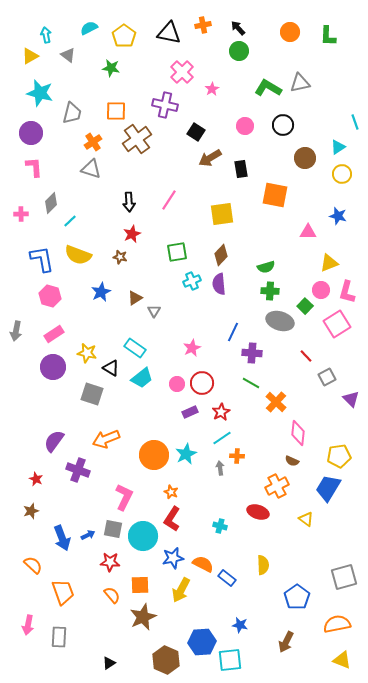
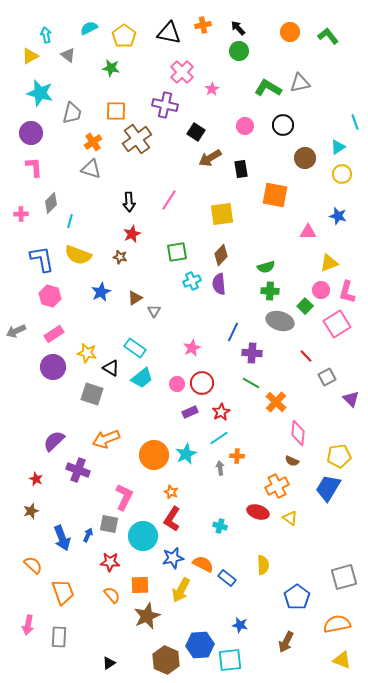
green L-shape at (328, 36): rotated 140 degrees clockwise
cyan line at (70, 221): rotated 32 degrees counterclockwise
gray arrow at (16, 331): rotated 54 degrees clockwise
cyan line at (222, 438): moved 3 px left
purple semicircle at (54, 441): rotated 10 degrees clockwise
yellow triangle at (306, 519): moved 16 px left, 1 px up
gray square at (113, 529): moved 4 px left, 5 px up
blue arrow at (88, 535): rotated 40 degrees counterclockwise
brown star at (143, 617): moved 4 px right, 1 px up
blue hexagon at (202, 642): moved 2 px left, 3 px down
